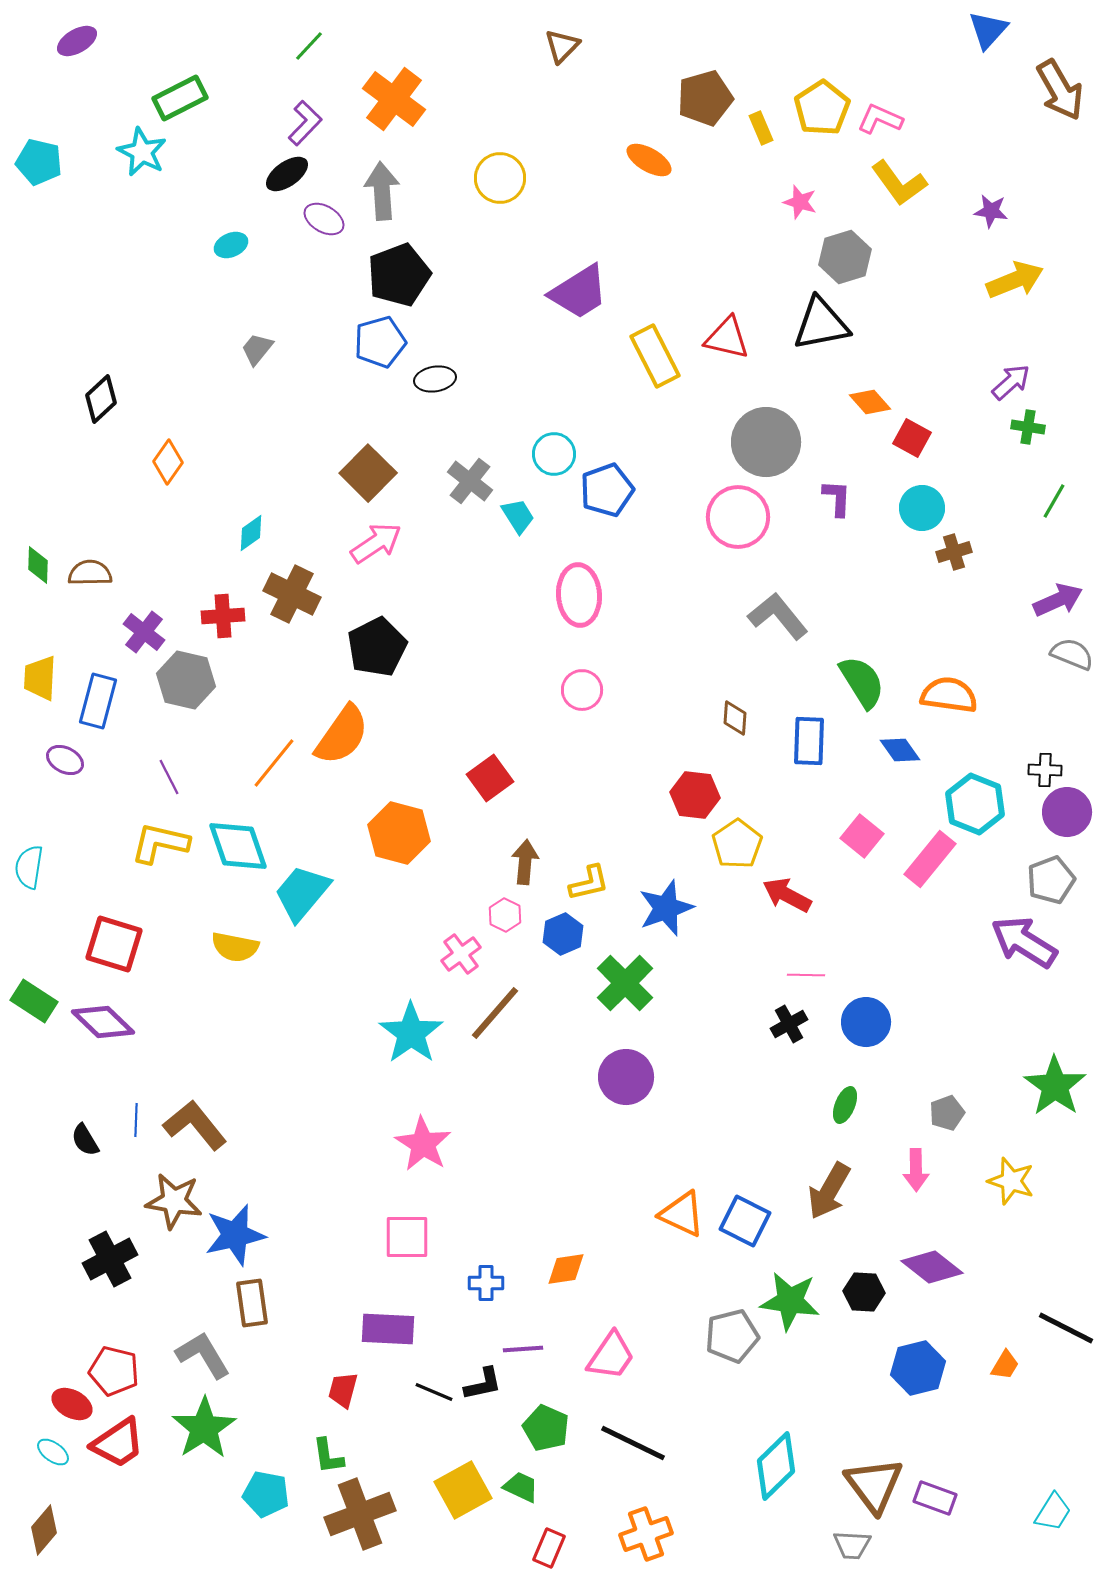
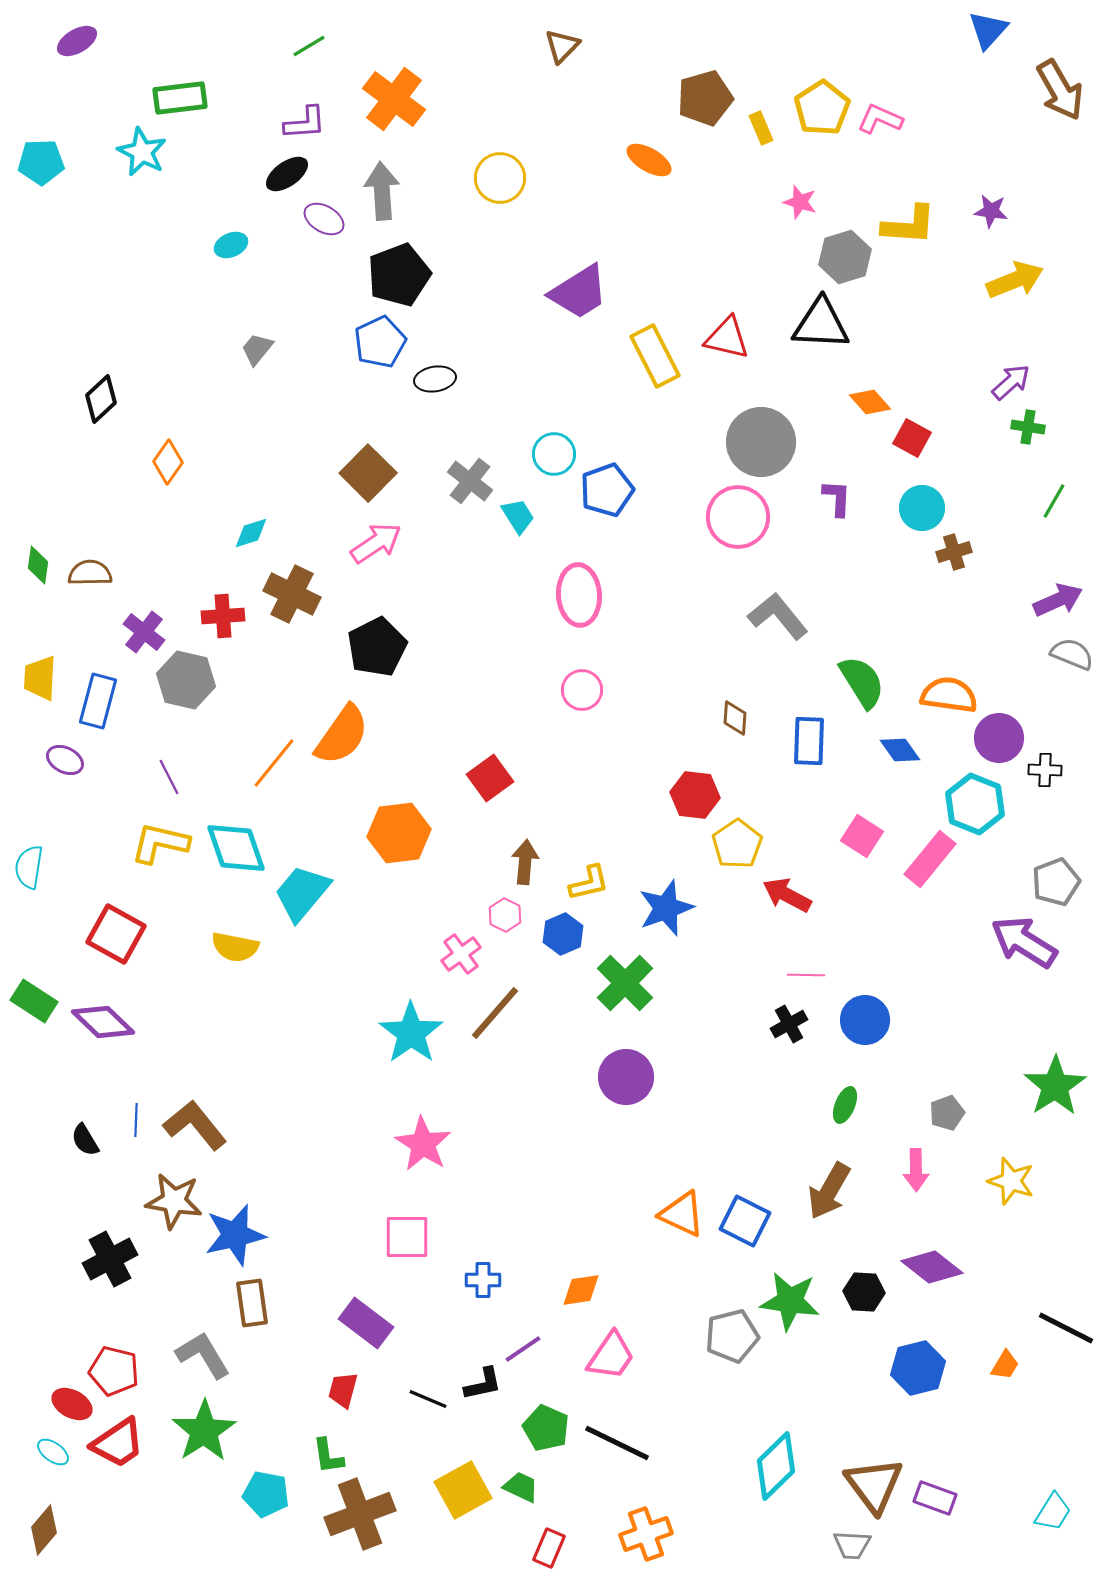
green line at (309, 46): rotated 16 degrees clockwise
green rectangle at (180, 98): rotated 20 degrees clockwise
purple L-shape at (305, 123): rotated 42 degrees clockwise
cyan pentagon at (39, 162): moved 2 px right; rotated 15 degrees counterclockwise
yellow L-shape at (899, 183): moved 10 px right, 42 px down; rotated 50 degrees counterclockwise
black triangle at (821, 324): rotated 14 degrees clockwise
blue pentagon at (380, 342): rotated 9 degrees counterclockwise
gray circle at (766, 442): moved 5 px left
cyan diamond at (251, 533): rotated 18 degrees clockwise
green diamond at (38, 565): rotated 6 degrees clockwise
purple circle at (1067, 812): moved 68 px left, 74 px up
orange hexagon at (399, 833): rotated 22 degrees counterclockwise
pink square at (862, 836): rotated 6 degrees counterclockwise
cyan diamond at (238, 846): moved 2 px left, 2 px down
gray pentagon at (1051, 880): moved 5 px right, 2 px down
red square at (114, 944): moved 2 px right, 10 px up; rotated 12 degrees clockwise
blue circle at (866, 1022): moved 1 px left, 2 px up
green star at (1055, 1086): rotated 4 degrees clockwise
orange diamond at (566, 1269): moved 15 px right, 21 px down
blue cross at (486, 1283): moved 3 px left, 3 px up
purple rectangle at (388, 1329): moved 22 px left, 6 px up; rotated 34 degrees clockwise
purple line at (523, 1349): rotated 30 degrees counterclockwise
black line at (434, 1392): moved 6 px left, 7 px down
green star at (204, 1428): moved 3 px down
black line at (633, 1443): moved 16 px left
